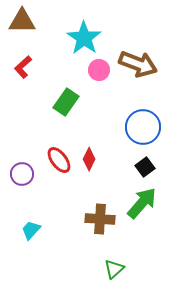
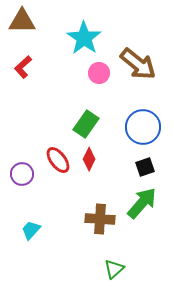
brown arrow: rotated 18 degrees clockwise
pink circle: moved 3 px down
green rectangle: moved 20 px right, 22 px down
red ellipse: moved 1 px left
black square: rotated 18 degrees clockwise
